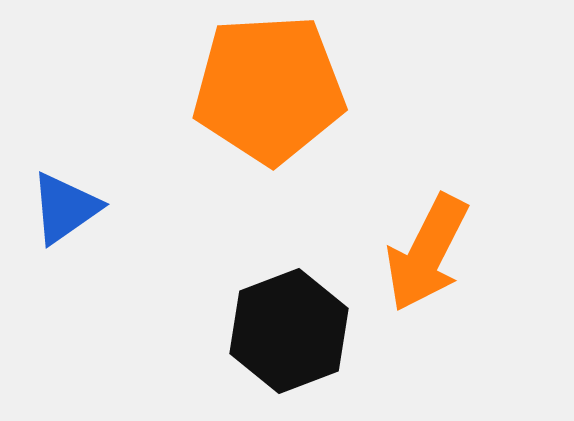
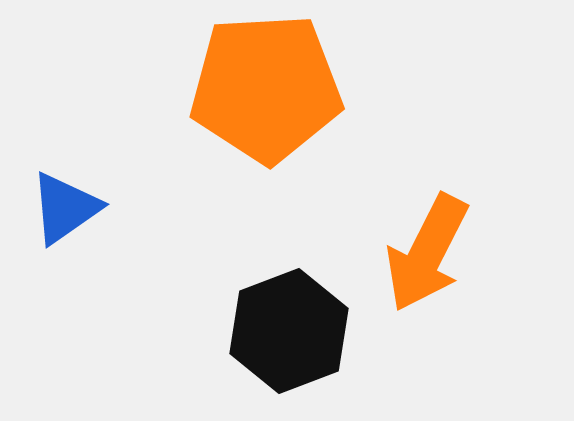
orange pentagon: moved 3 px left, 1 px up
